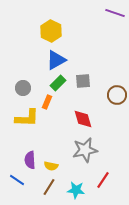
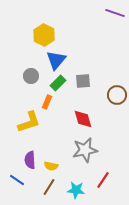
yellow hexagon: moved 7 px left, 4 px down
blue triangle: rotated 20 degrees counterclockwise
gray circle: moved 8 px right, 12 px up
yellow L-shape: moved 2 px right, 4 px down; rotated 20 degrees counterclockwise
